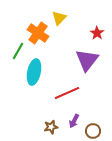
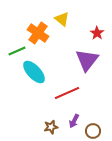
yellow triangle: moved 3 px right, 1 px down; rotated 35 degrees counterclockwise
green line: moved 1 px left; rotated 36 degrees clockwise
cyan ellipse: rotated 55 degrees counterclockwise
